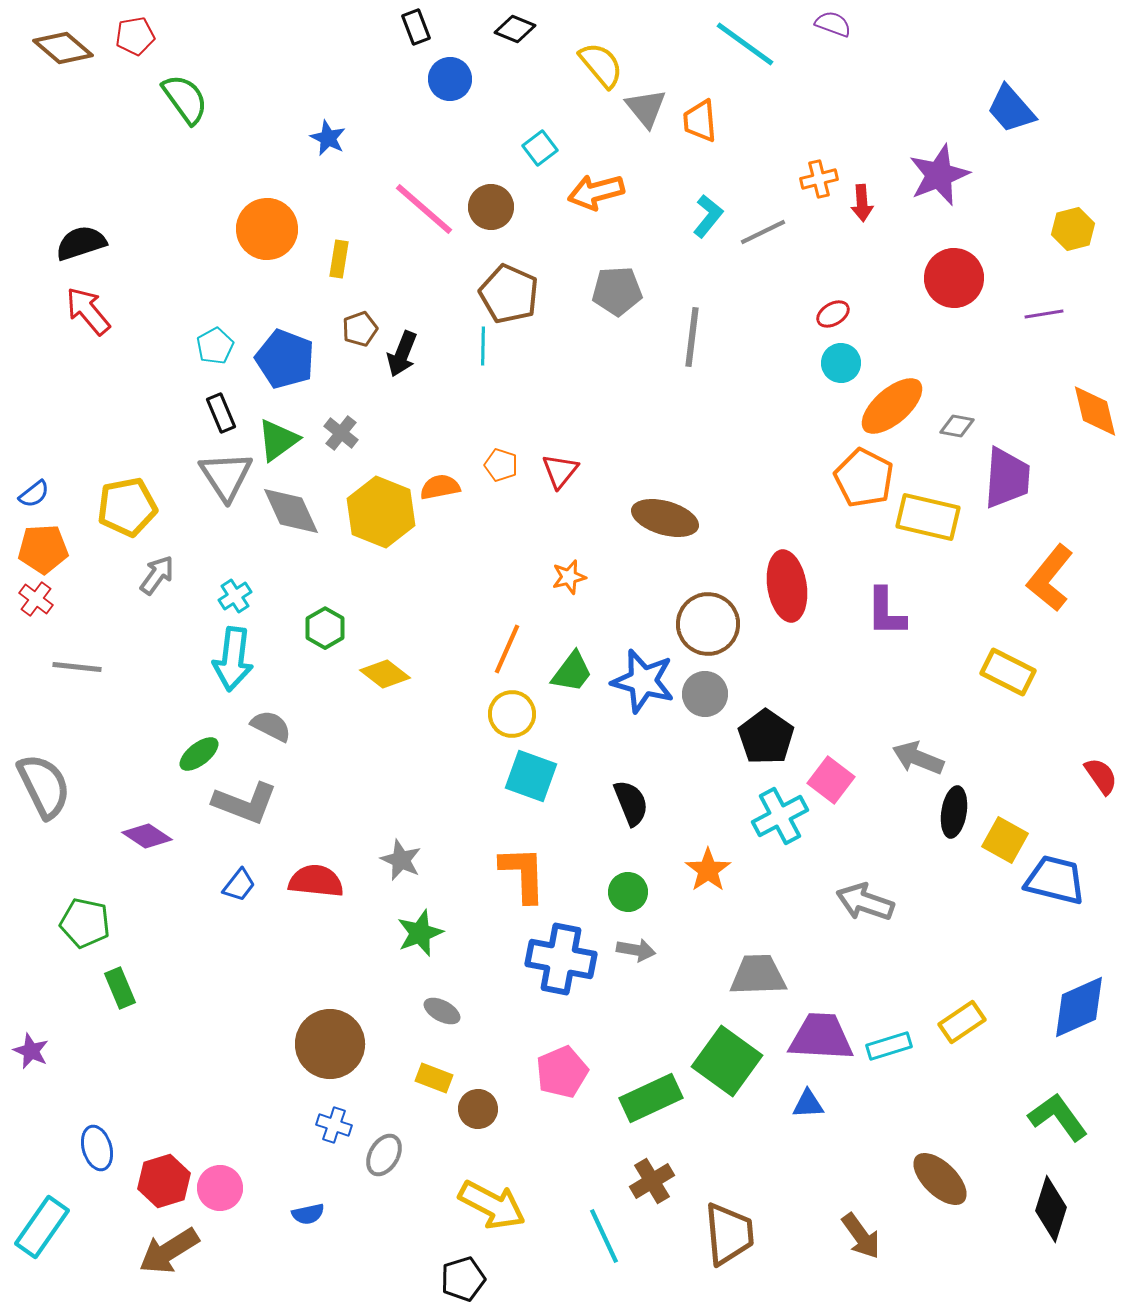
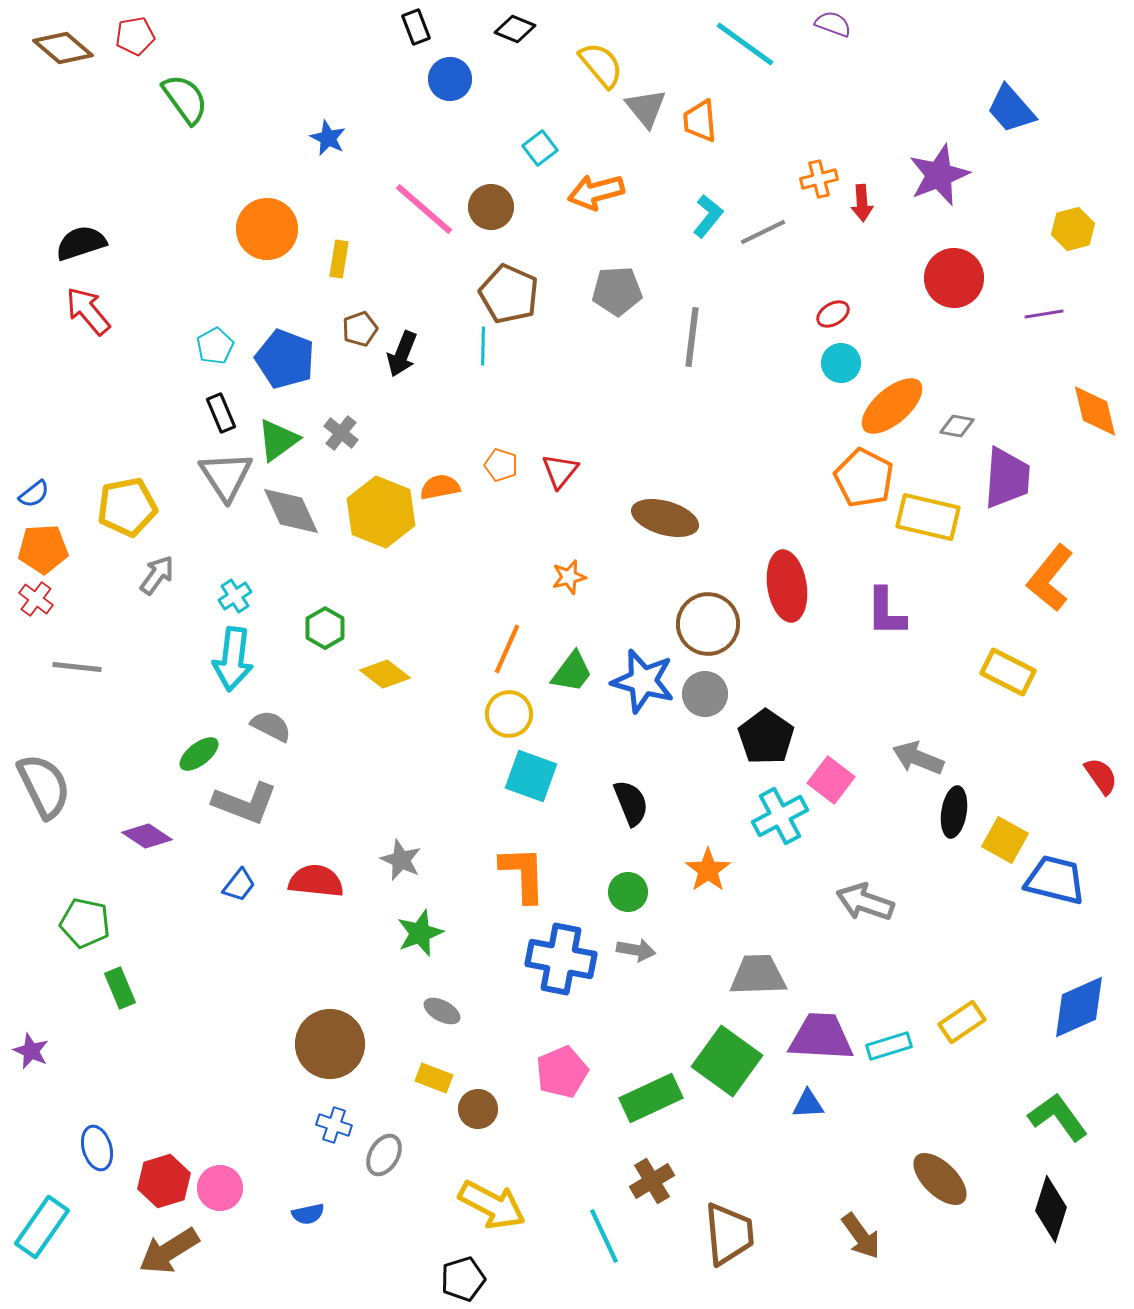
yellow circle at (512, 714): moved 3 px left
